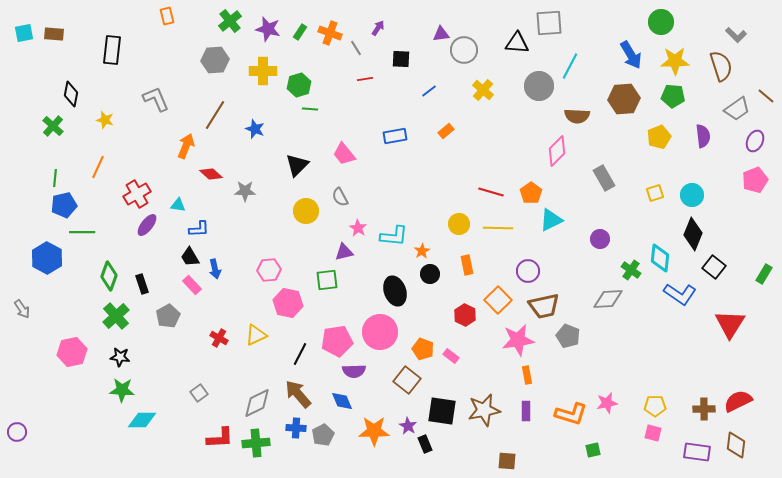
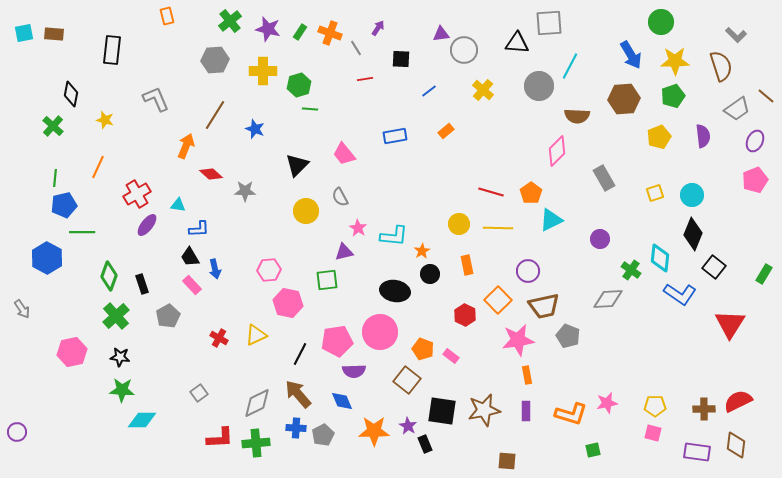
green pentagon at (673, 96): rotated 25 degrees counterclockwise
black ellipse at (395, 291): rotated 60 degrees counterclockwise
